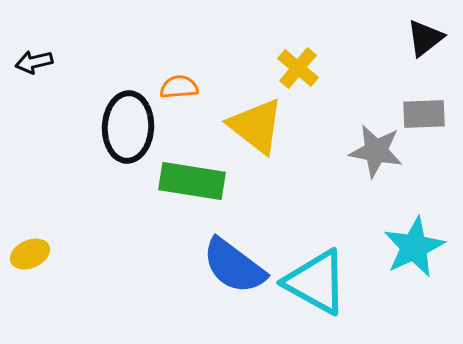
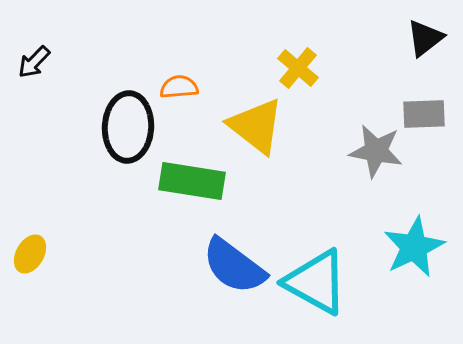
black arrow: rotated 33 degrees counterclockwise
yellow ellipse: rotated 36 degrees counterclockwise
